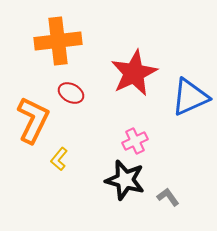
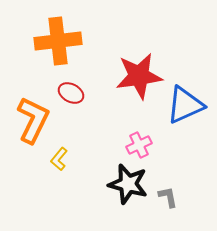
red star: moved 5 px right, 3 px down; rotated 18 degrees clockwise
blue triangle: moved 5 px left, 8 px down
pink cross: moved 4 px right, 4 px down
black star: moved 3 px right, 4 px down
gray L-shape: rotated 25 degrees clockwise
